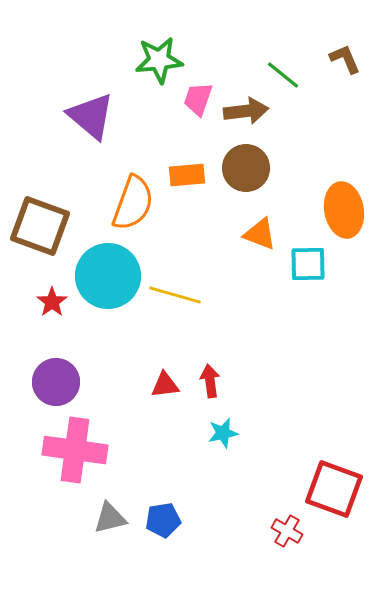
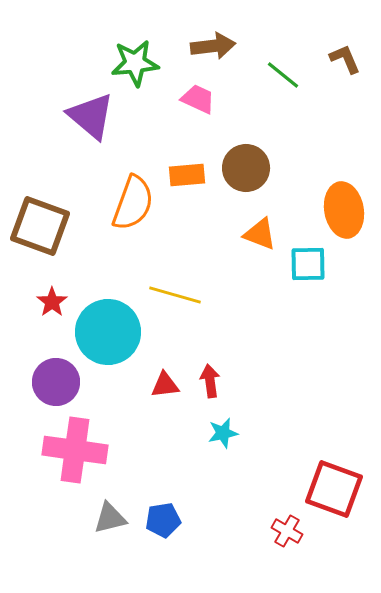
green star: moved 24 px left, 3 px down
pink trapezoid: rotated 96 degrees clockwise
brown arrow: moved 33 px left, 65 px up
cyan circle: moved 56 px down
